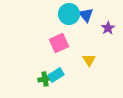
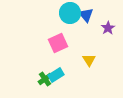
cyan circle: moved 1 px right, 1 px up
pink square: moved 1 px left
green cross: rotated 24 degrees counterclockwise
